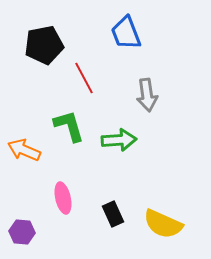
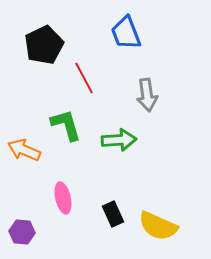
black pentagon: rotated 15 degrees counterclockwise
green L-shape: moved 3 px left, 1 px up
yellow semicircle: moved 5 px left, 2 px down
